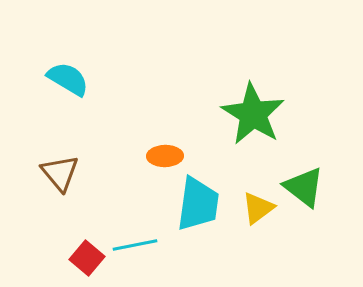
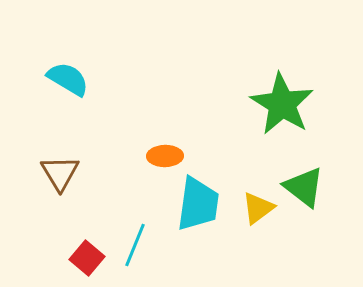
green star: moved 29 px right, 10 px up
brown triangle: rotated 9 degrees clockwise
cyan line: rotated 57 degrees counterclockwise
